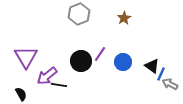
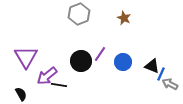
brown star: rotated 16 degrees counterclockwise
black triangle: rotated 14 degrees counterclockwise
